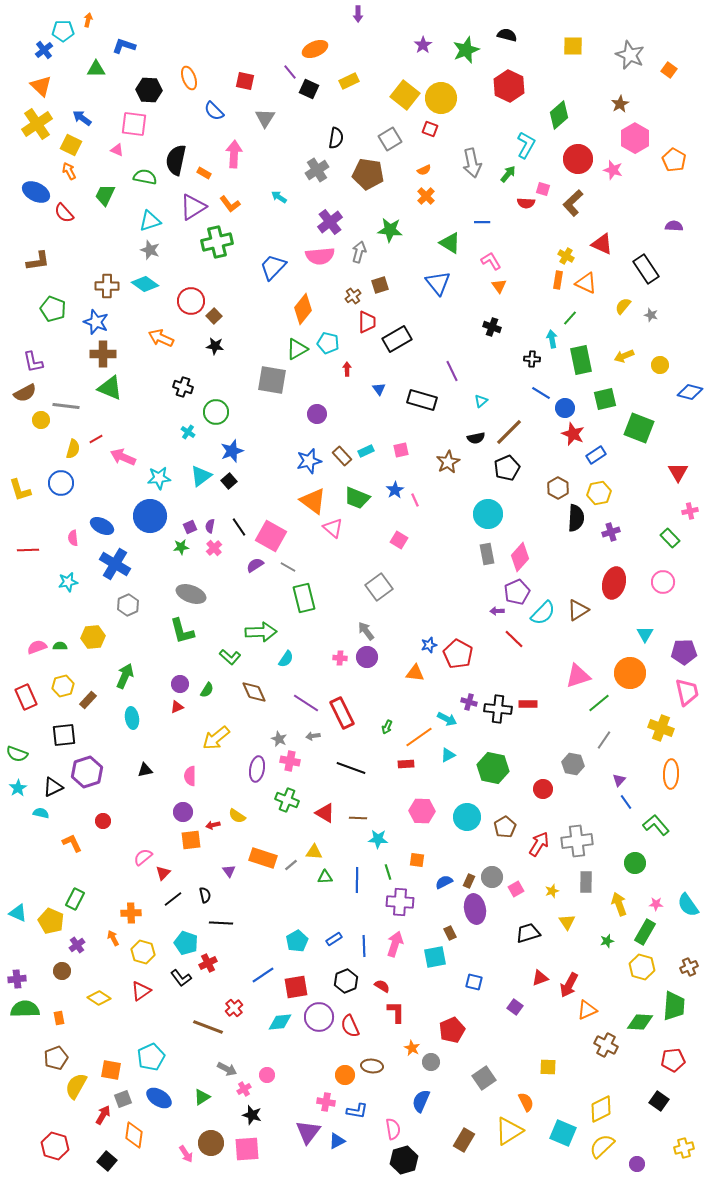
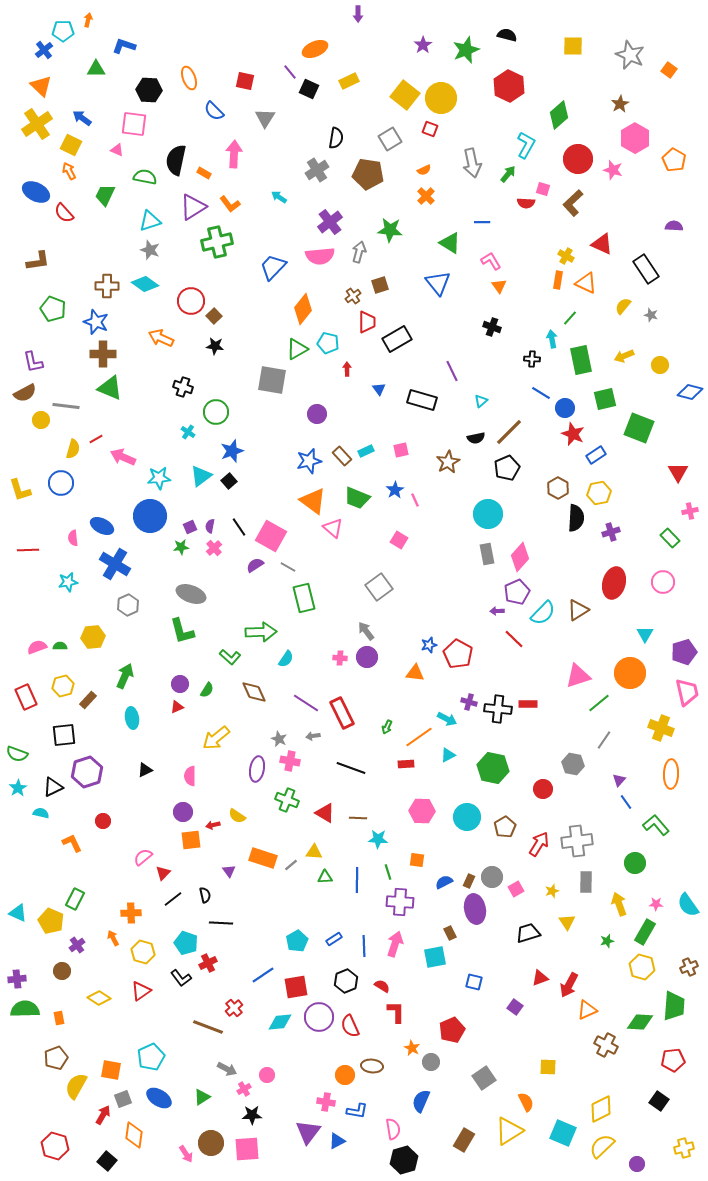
purple pentagon at (684, 652): rotated 15 degrees counterclockwise
black triangle at (145, 770): rotated 14 degrees counterclockwise
black star at (252, 1115): rotated 18 degrees counterclockwise
